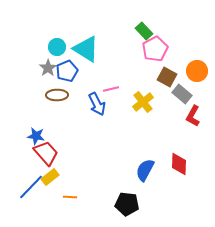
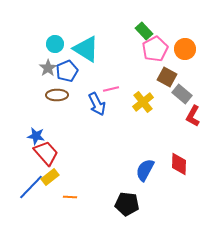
cyan circle: moved 2 px left, 3 px up
orange circle: moved 12 px left, 22 px up
